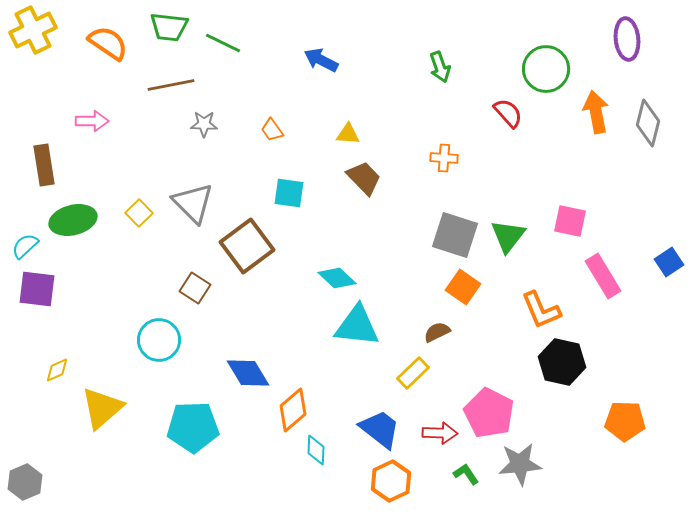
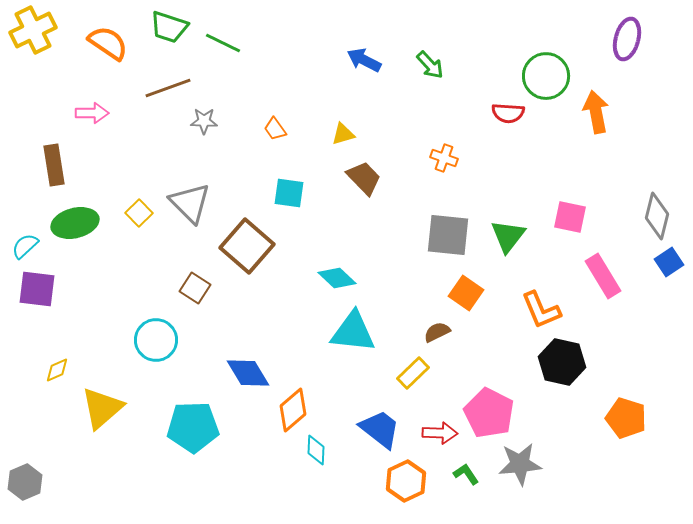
green trapezoid at (169, 27): rotated 12 degrees clockwise
purple ellipse at (627, 39): rotated 21 degrees clockwise
blue arrow at (321, 60): moved 43 px right
green arrow at (440, 67): moved 10 px left, 2 px up; rotated 24 degrees counterclockwise
green circle at (546, 69): moved 7 px down
brown line at (171, 85): moved 3 px left, 3 px down; rotated 9 degrees counterclockwise
red semicircle at (508, 113): rotated 136 degrees clockwise
pink arrow at (92, 121): moved 8 px up
gray diamond at (648, 123): moved 9 px right, 93 px down
gray star at (204, 124): moved 3 px up
orange trapezoid at (272, 130): moved 3 px right, 1 px up
yellow triangle at (348, 134): moved 5 px left; rotated 20 degrees counterclockwise
orange cross at (444, 158): rotated 16 degrees clockwise
brown rectangle at (44, 165): moved 10 px right
gray triangle at (193, 203): moved 3 px left
green ellipse at (73, 220): moved 2 px right, 3 px down
pink square at (570, 221): moved 4 px up
gray square at (455, 235): moved 7 px left; rotated 12 degrees counterclockwise
brown square at (247, 246): rotated 12 degrees counterclockwise
orange square at (463, 287): moved 3 px right, 6 px down
cyan triangle at (357, 326): moved 4 px left, 6 px down
cyan circle at (159, 340): moved 3 px left
orange pentagon at (625, 421): moved 1 px right, 3 px up; rotated 15 degrees clockwise
orange hexagon at (391, 481): moved 15 px right
